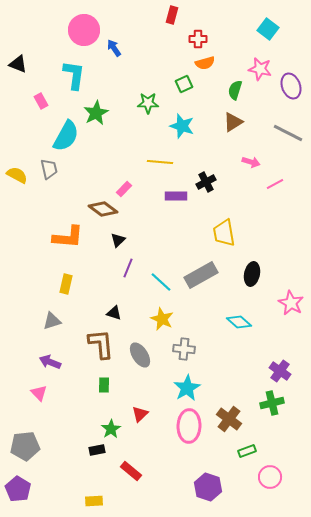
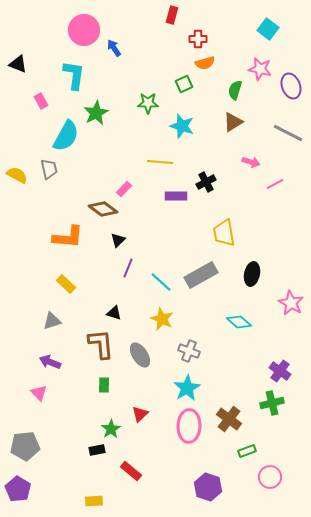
yellow rectangle at (66, 284): rotated 60 degrees counterclockwise
gray cross at (184, 349): moved 5 px right, 2 px down; rotated 15 degrees clockwise
